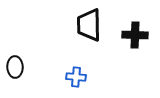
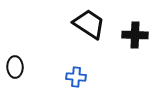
black trapezoid: moved 1 px up; rotated 124 degrees clockwise
